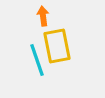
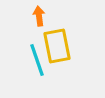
orange arrow: moved 4 px left
